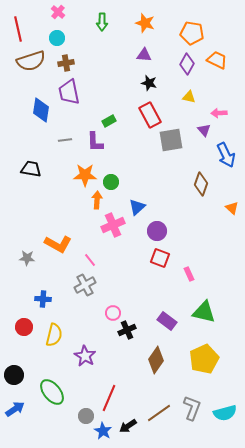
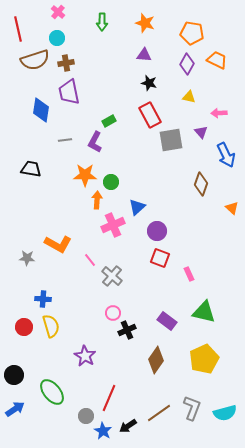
brown semicircle at (31, 61): moved 4 px right, 1 px up
purple triangle at (204, 130): moved 3 px left, 2 px down
purple L-shape at (95, 142): rotated 30 degrees clockwise
gray cross at (85, 285): moved 27 px right, 9 px up; rotated 20 degrees counterclockwise
yellow semicircle at (54, 335): moved 3 px left, 9 px up; rotated 30 degrees counterclockwise
